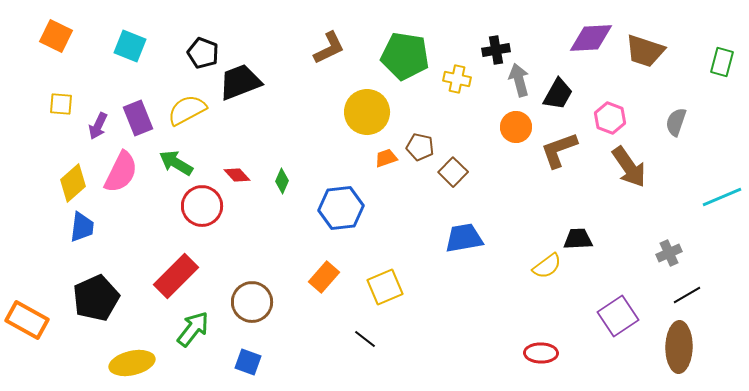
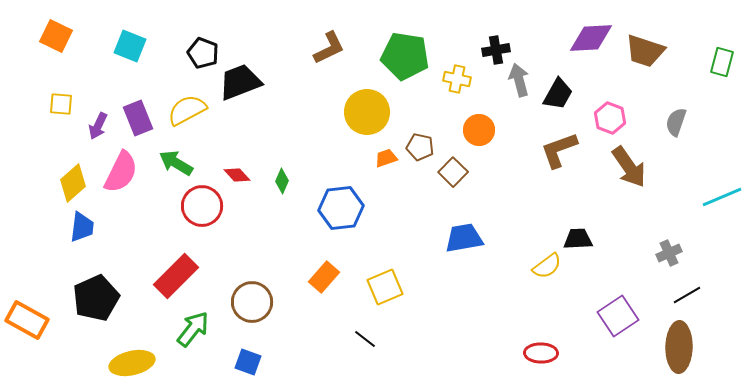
orange circle at (516, 127): moved 37 px left, 3 px down
